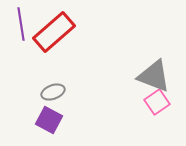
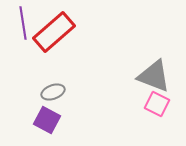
purple line: moved 2 px right, 1 px up
pink square: moved 2 px down; rotated 30 degrees counterclockwise
purple square: moved 2 px left
